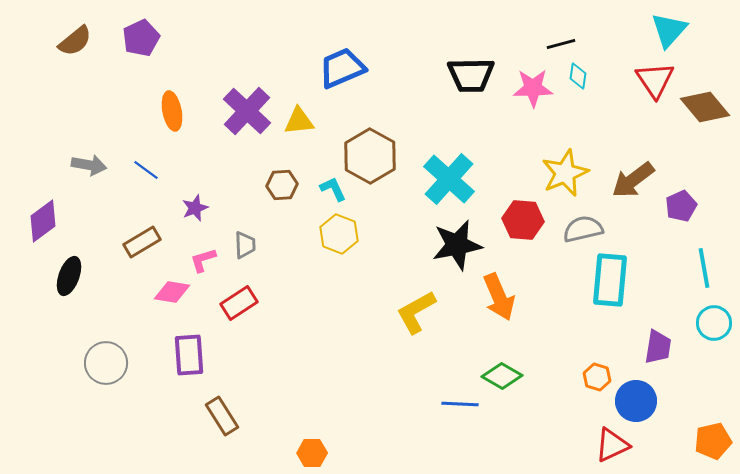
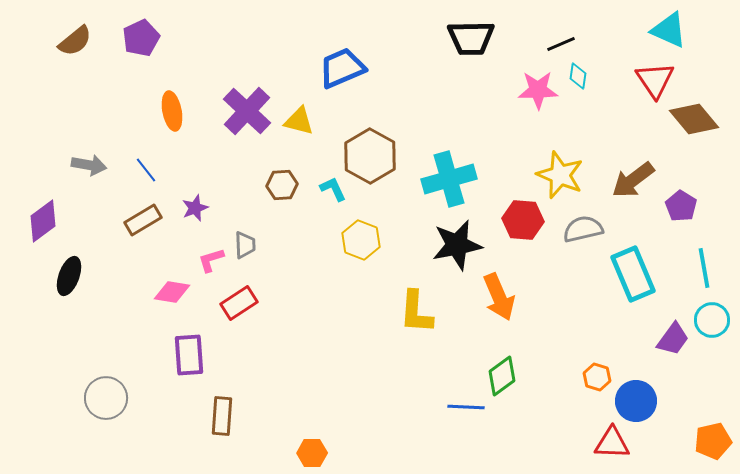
cyan triangle at (669, 30): rotated 48 degrees counterclockwise
black line at (561, 44): rotated 8 degrees counterclockwise
black trapezoid at (471, 75): moved 37 px up
pink star at (533, 88): moved 5 px right, 2 px down
brown diamond at (705, 107): moved 11 px left, 12 px down
yellow triangle at (299, 121): rotated 20 degrees clockwise
blue line at (146, 170): rotated 16 degrees clockwise
yellow star at (565, 173): moved 5 px left, 2 px down; rotated 27 degrees counterclockwise
cyan cross at (449, 179): rotated 32 degrees clockwise
purple pentagon at (681, 206): rotated 16 degrees counterclockwise
yellow hexagon at (339, 234): moved 22 px right, 6 px down
brown rectangle at (142, 242): moved 1 px right, 22 px up
pink L-shape at (203, 260): moved 8 px right
cyan rectangle at (610, 280): moved 23 px right, 6 px up; rotated 28 degrees counterclockwise
yellow L-shape at (416, 312): rotated 57 degrees counterclockwise
cyan circle at (714, 323): moved 2 px left, 3 px up
purple trapezoid at (658, 347): moved 15 px right, 8 px up; rotated 27 degrees clockwise
gray circle at (106, 363): moved 35 px down
green diamond at (502, 376): rotated 66 degrees counterclockwise
blue line at (460, 404): moved 6 px right, 3 px down
brown rectangle at (222, 416): rotated 36 degrees clockwise
red triangle at (612, 445): moved 2 px up; rotated 27 degrees clockwise
